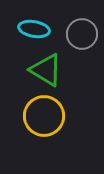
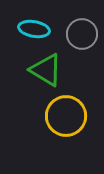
yellow circle: moved 22 px right
